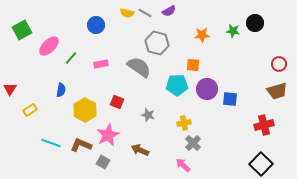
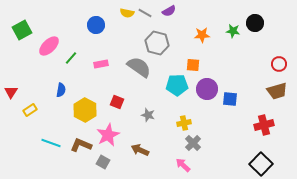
red triangle: moved 1 px right, 3 px down
